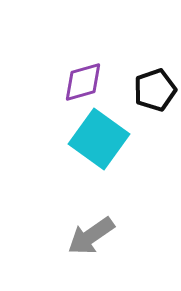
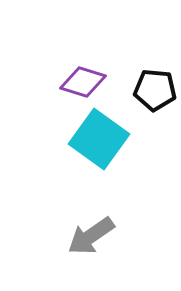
purple diamond: rotated 33 degrees clockwise
black pentagon: rotated 24 degrees clockwise
